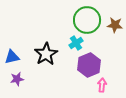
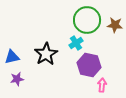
purple hexagon: rotated 25 degrees counterclockwise
